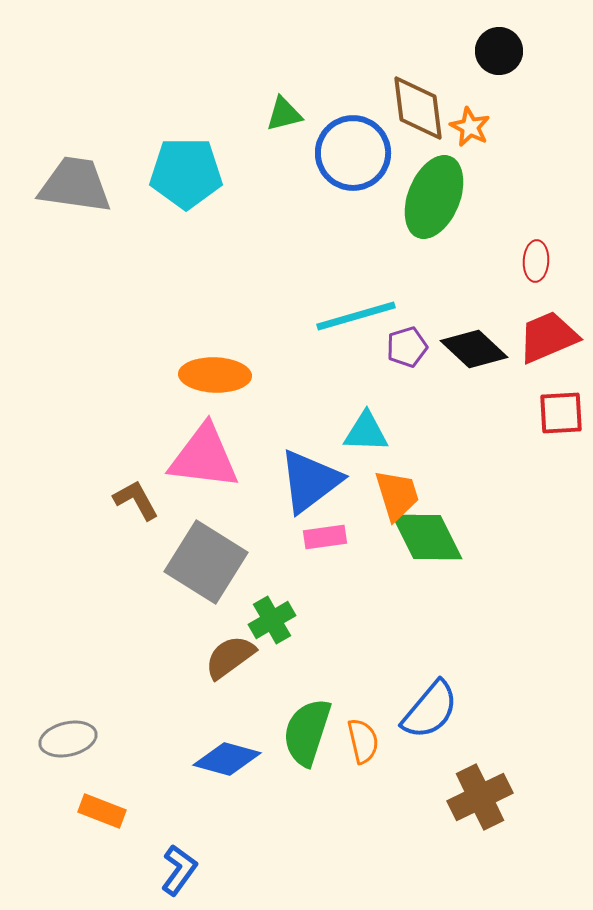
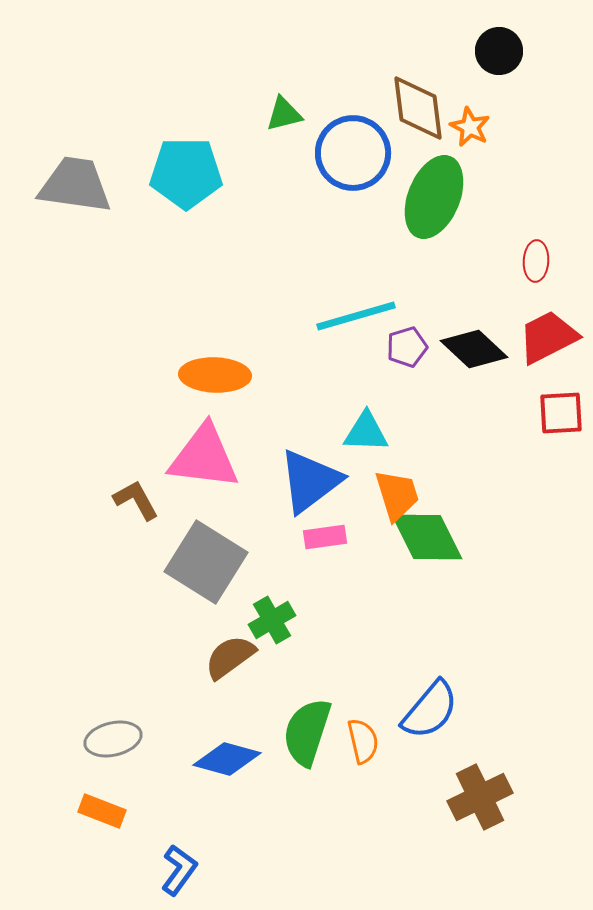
red trapezoid: rotated 4 degrees counterclockwise
gray ellipse: moved 45 px right
